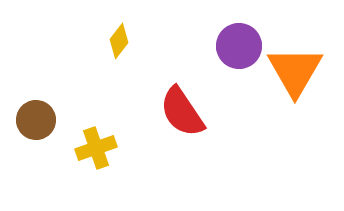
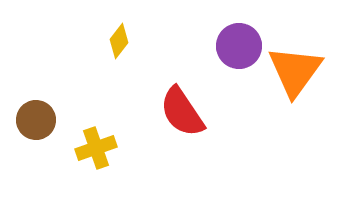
orange triangle: rotated 6 degrees clockwise
